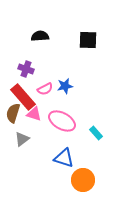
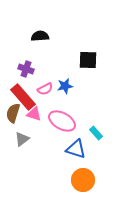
black square: moved 20 px down
blue triangle: moved 12 px right, 9 px up
